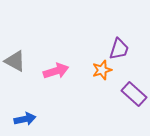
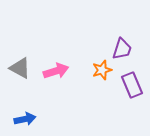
purple trapezoid: moved 3 px right
gray triangle: moved 5 px right, 7 px down
purple rectangle: moved 2 px left, 9 px up; rotated 25 degrees clockwise
